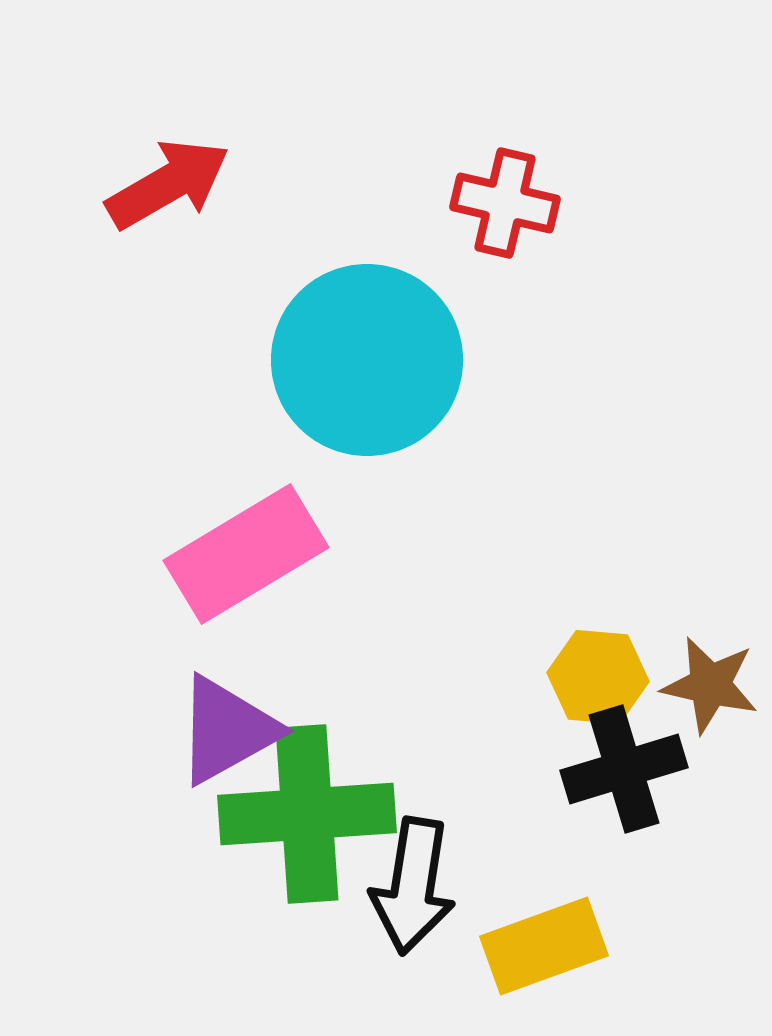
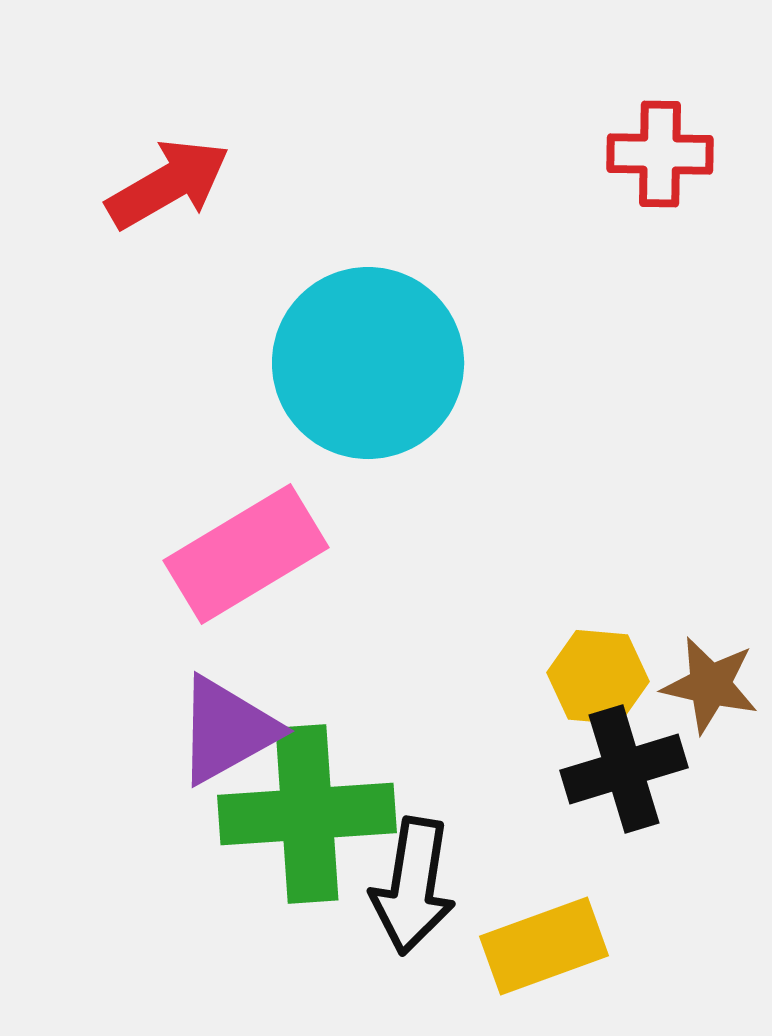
red cross: moved 155 px right, 49 px up; rotated 12 degrees counterclockwise
cyan circle: moved 1 px right, 3 px down
